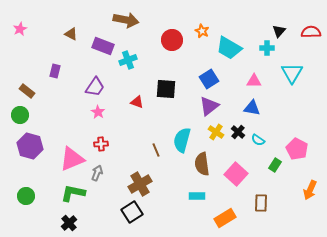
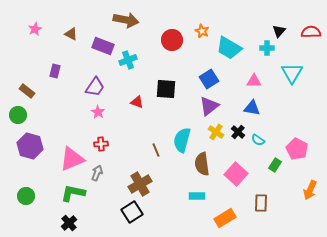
pink star at (20, 29): moved 15 px right
green circle at (20, 115): moved 2 px left
